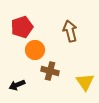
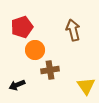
brown arrow: moved 3 px right, 1 px up
brown cross: moved 1 px up; rotated 24 degrees counterclockwise
yellow triangle: moved 1 px right, 4 px down
